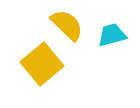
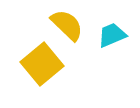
cyan trapezoid: rotated 8 degrees counterclockwise
